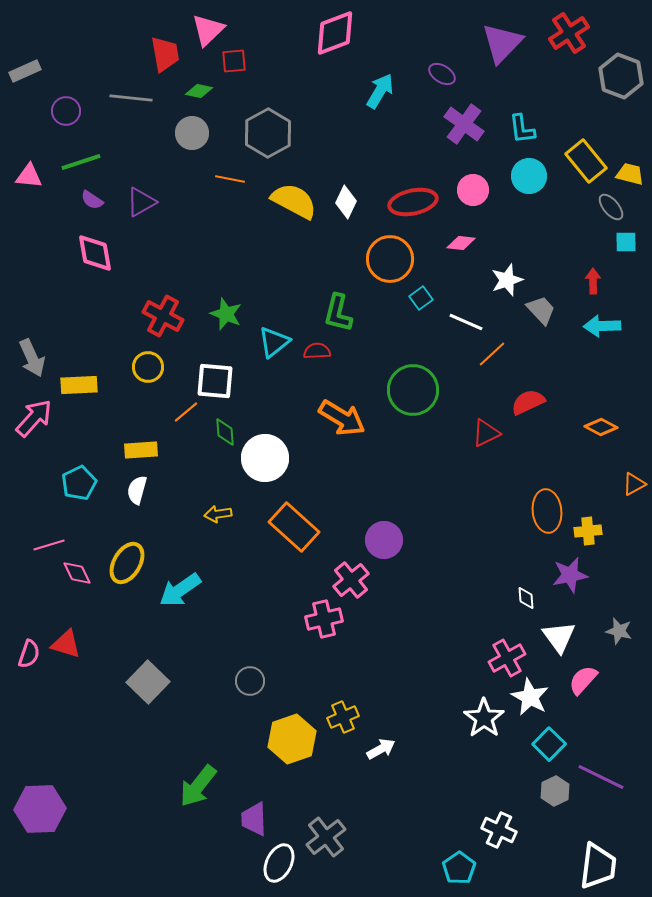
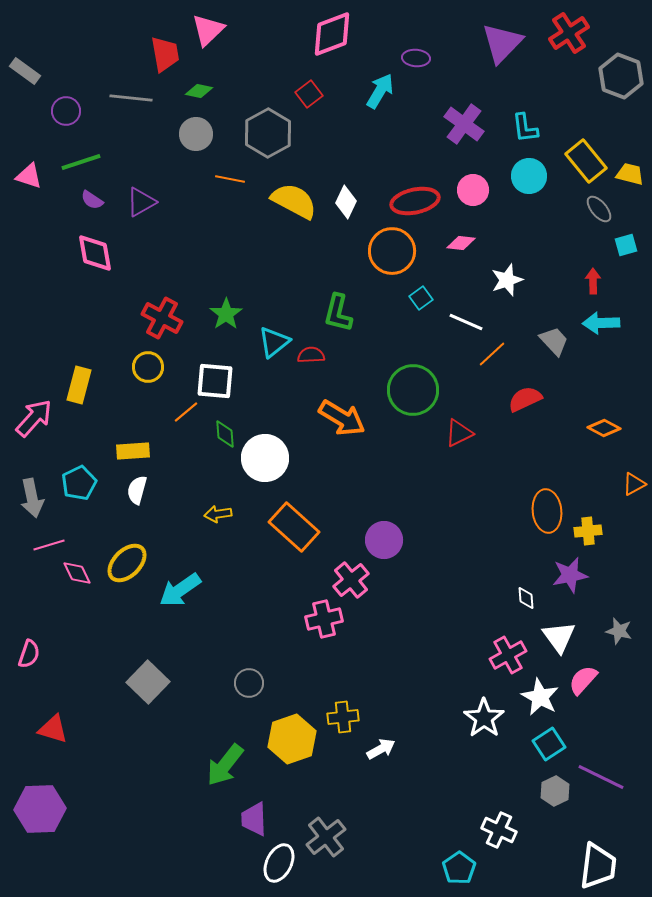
pink diamond at (335, 33): moved 3 px left, 1 px down
red square at (234, 61): moved 75 px right, 33 px down; rotated 32 degrees counterclockwise
gray rectangle at (25, 71): rotated 60 degrees clockwise
purple ellipse at (442, 74): moved 26 px left, 16 px up; rotated 28 degrees counterclockwise
cyan L-shape at (522, 129): moved 3 px right, 1 px up
gray circle at (192, 133): moved 4 px right, 1 px down
pink triangle at (29, 176): rotated 12 degrees clockwise
red ellipse at (413, 202): moved 2 px right, 1 px up
gray ellipse at (611, 207): moved 12 px left, 2 px down
cyan square at (626, 242): moved 3 px down; rotated 15 degrees counterclockwise
orange circle at (390, 259): moved 2 px right, 8 px up
gray trapezoid at (541, 310): moved 13 px right, 31 px down
green star at (226, 314): rotated 16 degrees clockwise
red cross at (163, 316): moved 1 px left, 2 px down
cyan arrow at (602, 326): moved 1 px left, 3 px up
red semicircle at (317, 351): moved 6 px left, 4 px down
gray arrow at (32, 358): moved 140 px down; rotated 12 degrees clockwise
yellow rectangle at (79, 385): rotated 72 degrees counterclockwise
red semicircle at (528, 402): moved 3 px left, 3 px up
orange diamond at (601, 427): moved 3 px right, 1 px down
green diamond at (225, 432): moved 2 px down
red triangle at (486, 433): moved 27 px left
yellow rectangle at (141, 450): moved 8 px left, 1 px down
yellow ellipse at (127, 563): rotated 15 degrees clockwise
red triangle at (66, 644): moved 13 px left, 85 px down
pink cross at (507, 658): moved 1 px right, 3 px up
gray circle at (250, 681): moved 1 px left, 2 px down
white star at (530, 697): moved 10 px right
yellow cross at (343, 717): rotated 16 degrees clockwise
cyan square at (549, 744): rotated 12 degrees clockwise
green arrow at (198, 786): moved 27 px right, 21 px up
